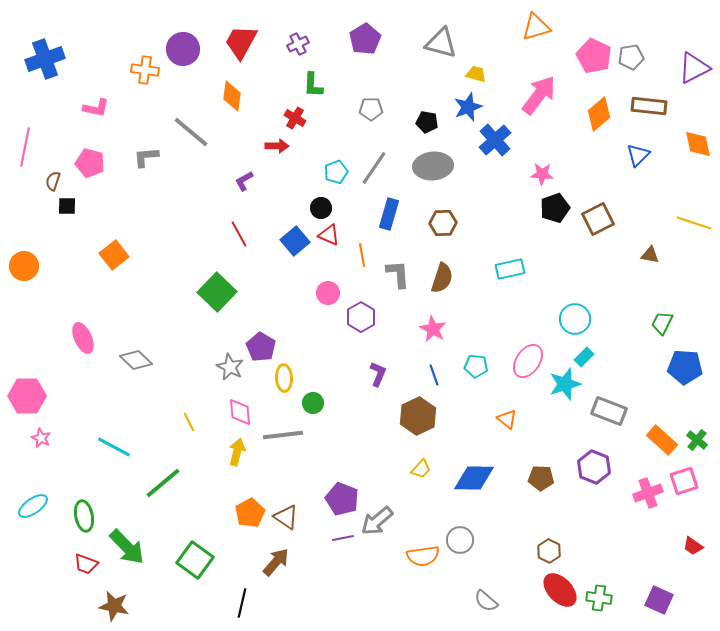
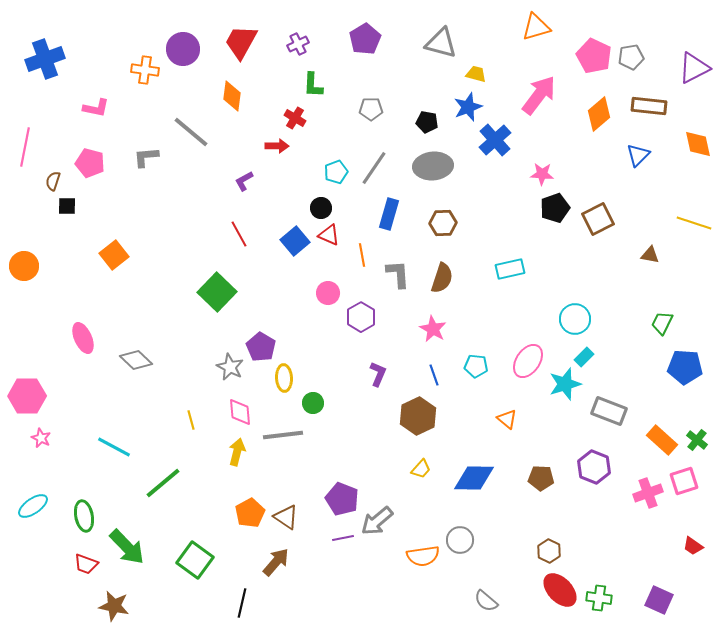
yellow line at (189, 422): moved 2 px right, 2 px up; rotated 12 degrees clockwise
